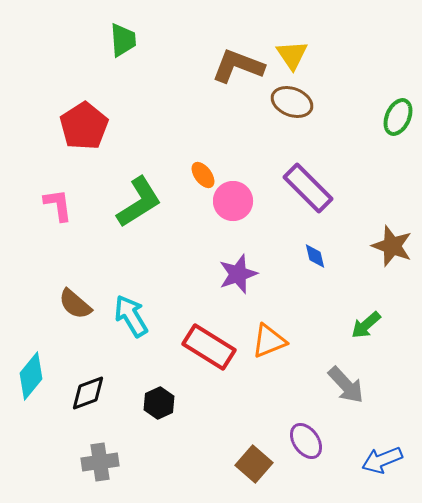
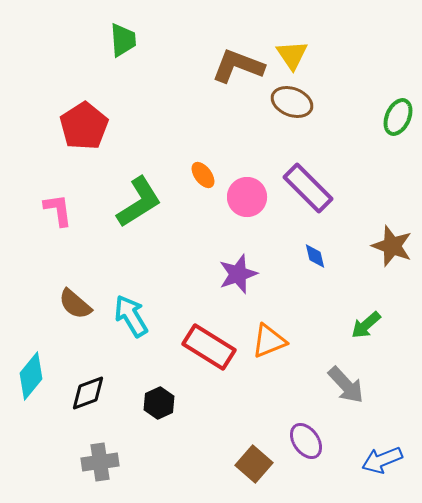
pink circle: moved 14 px right, 4 px up
pink L-shape: moved 5 px down
